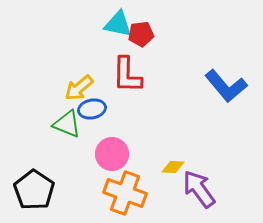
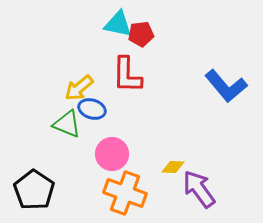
blue ellipse: rotated 28 degrees clockwise
